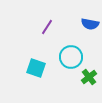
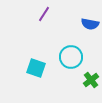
purple line: moved 3 px left, 13 px up
green cross: moved 2 px right, 3 px down
